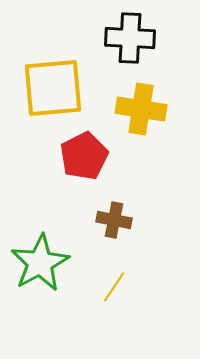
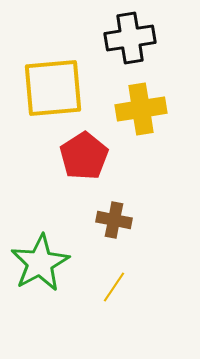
black cross: rotated 12 degrees counterclockwise
yellow cross: rotated 18 degrees counterclockwise
red pentagon: rotated 6 degrees counterclockwise
